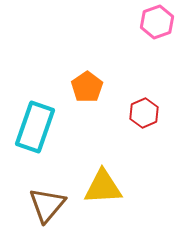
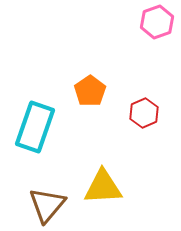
orange pentagon: moved 3 px right, 4 px down
